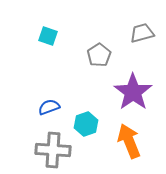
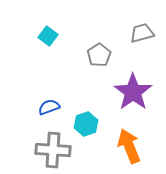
cyan square: rotated 18 degrees clockwise
orange arrow: moved 5 px down
